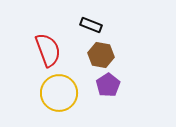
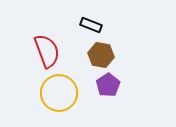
red semicircle: moved 1 px left, 1 px down
